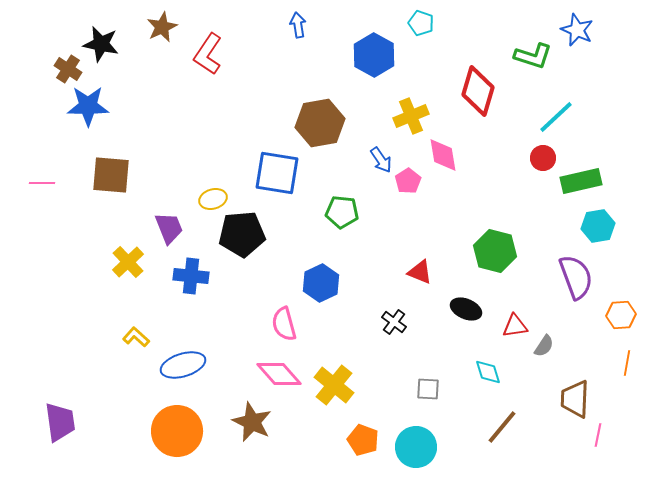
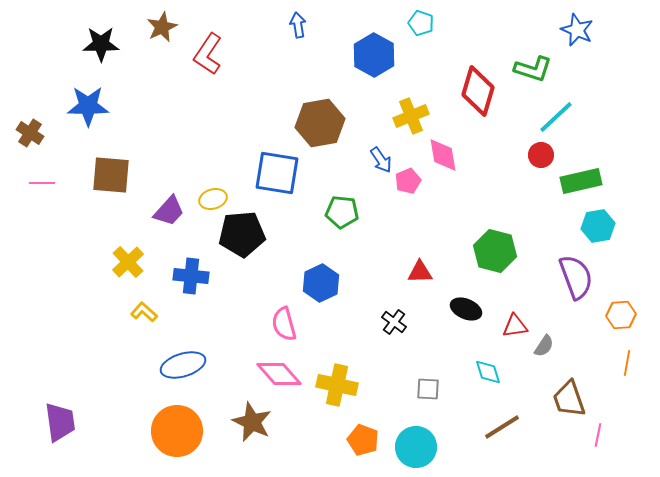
black star at (101, 44): rotated 12 degrees counterclockwise
green L-shape at (533, 56): moved 13 px down
brown cross at (68, 69): moved 38 px left, 64 px down
red circle at (543, 158): moved 2 px left, 3 px up
pink pentagon at (408, 181): rotated 10 degrees clockwise
purple trapezoid at (169, 228): moved 17 px up; rotated 64 degrees clockwise
red triangle at (420, 272): rotated 24 degrees counterclockwise
yellow L-shape at (136, 337): moved 8 px right, 25 px up
yellow cross at (334, 385): moved 3 px right; rotated 27 degrees counterclockwise
brown trapezoid at (575, 399): moved 6 px left; rotated 21 degrees counterclockwise
brown line at (502, 427): rotated 18 degrees clockwise
